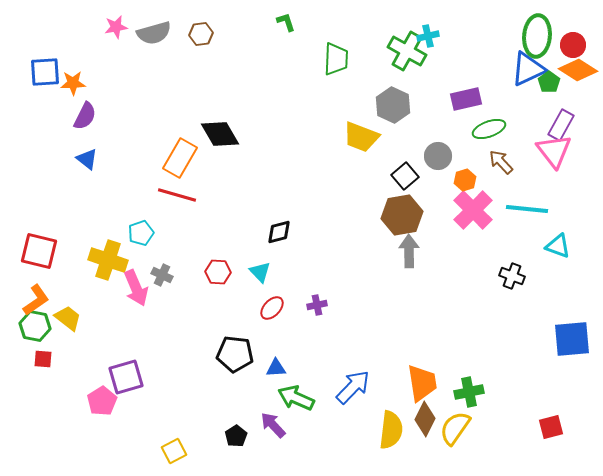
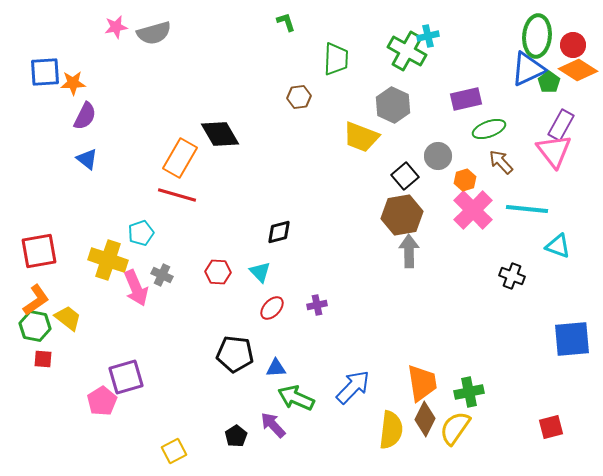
brown hexagon at (201, 34): moved 98 px right, 63 px down
red square at (39, 251): rotated 24 degrees counterclockwise
